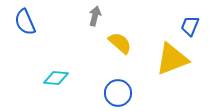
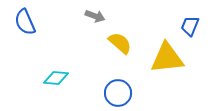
gray arrow: rotated 96 degrees clockwise
yellow triangle: moved 5 px left, 1 px up; rotated 15 degrees clockwise
